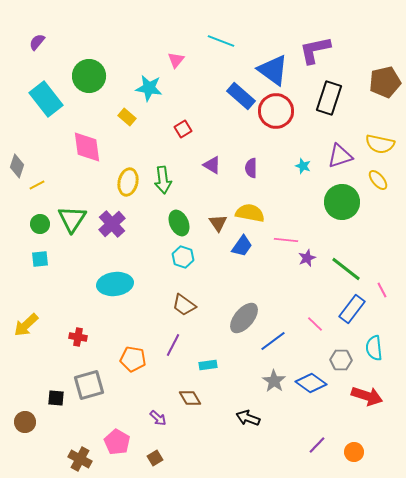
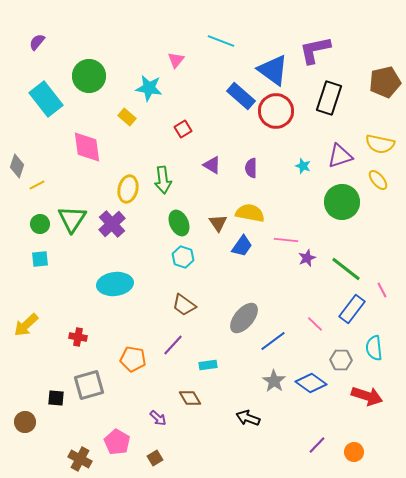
yellow ellipse at (128, 182): moved 7 px down
purple line at (173, 345): rotated 15 degrees clockwise
